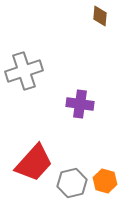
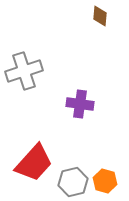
gray hexagon: moved 1 px right, 1 px up
